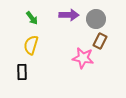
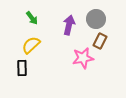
purple arrow: moved 10 px down; rotated 78 degrees counterclockwise
yellow semicircle: rotated 30 degrees clockwise
pink star: rotated 20 degrees counterclockwise
black rectangle: moved 4 px up
